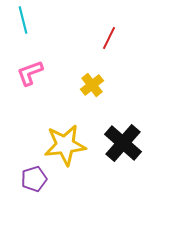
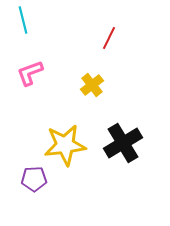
black cross: rotated 18 degrees clockwise
purple pentagon: rotated 15 degrees clockwise
